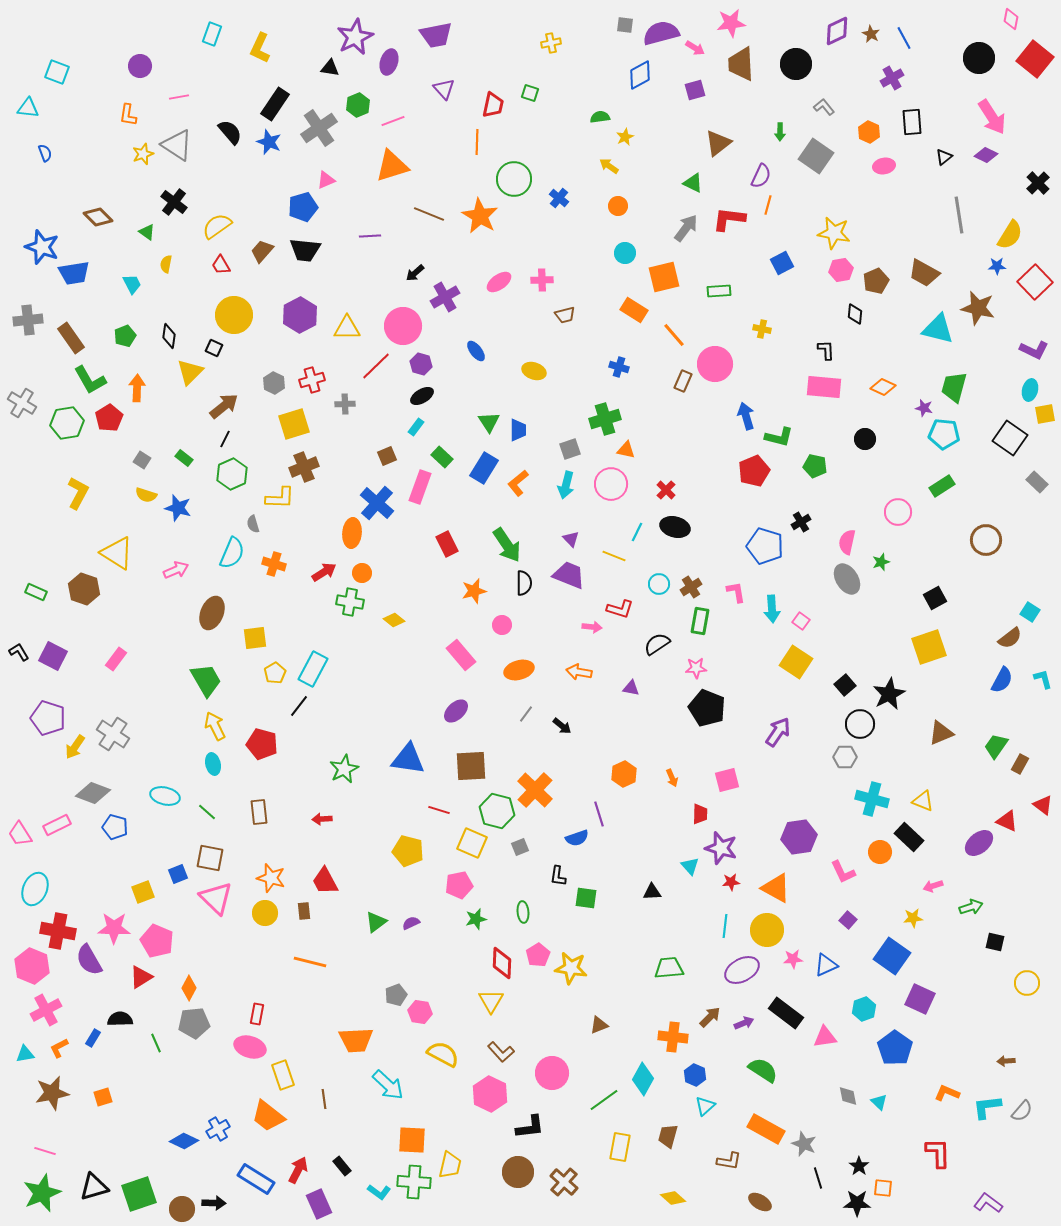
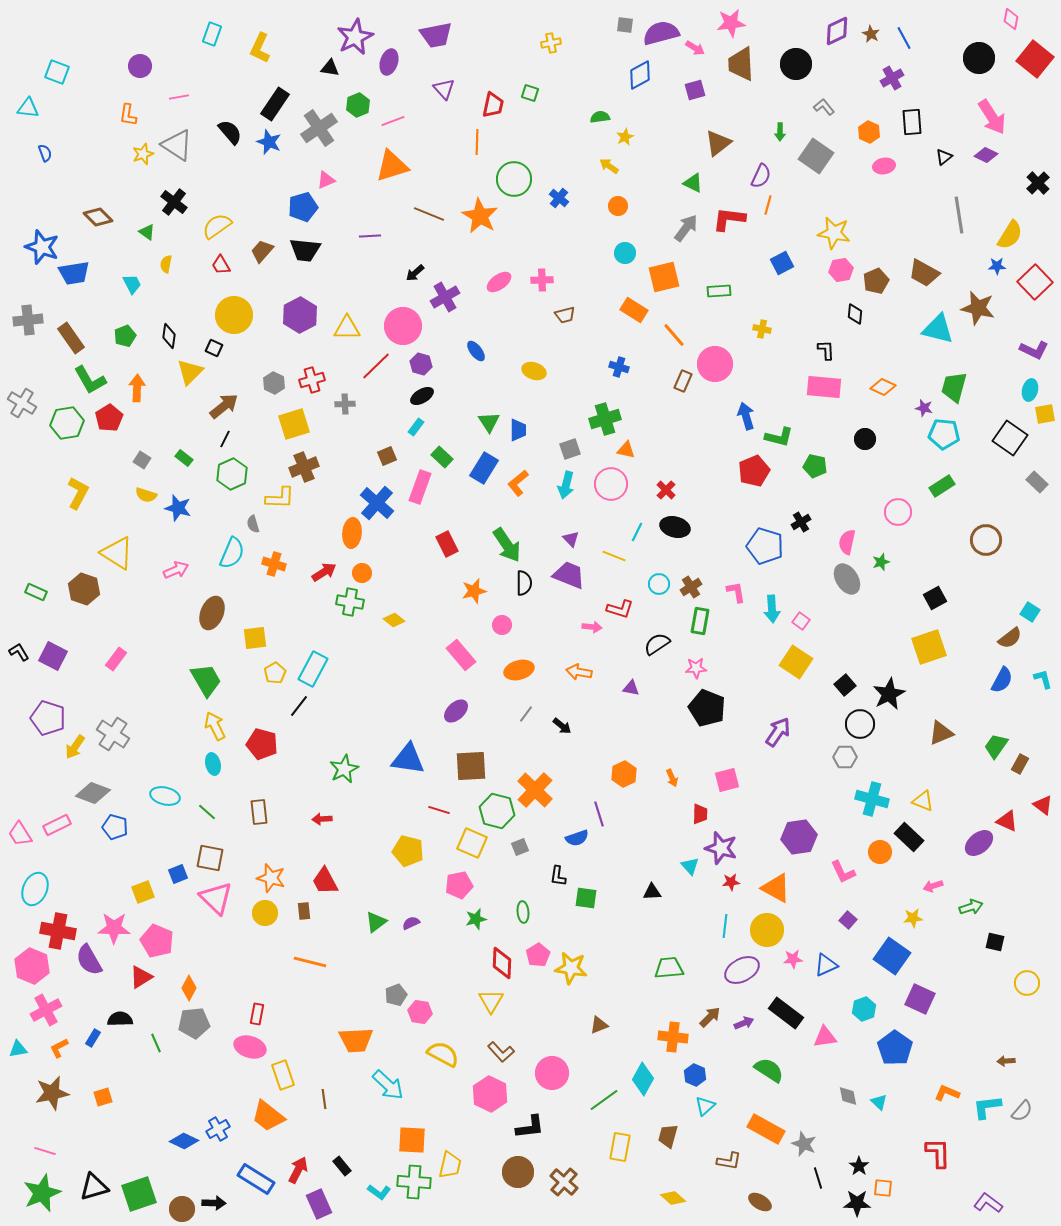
cyan triangle at (25, 1054): moved 7 px left, 5 px up
green semicircle at (763, 1070): moved 6 px right
